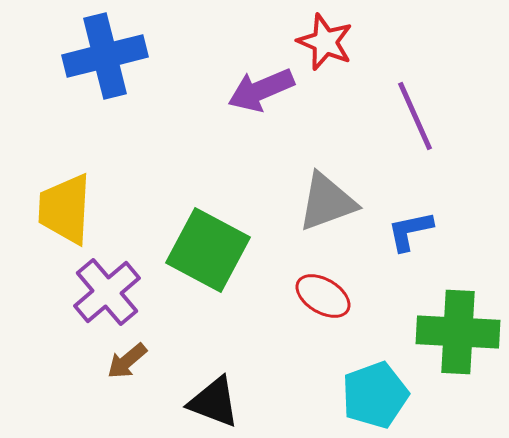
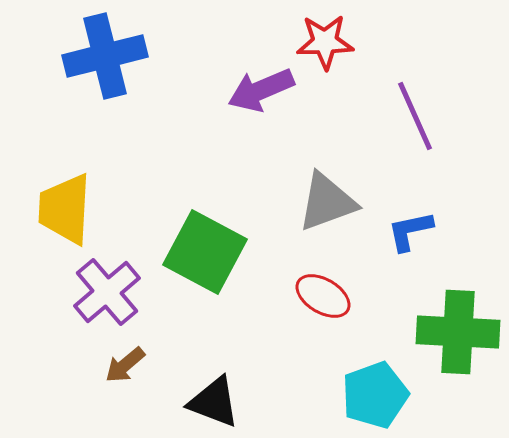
red star: rotated 24 degrees counterclockwise
green square: moved 3 px left, 2 px down
brown arrow: moved 2 px left, 4 px down
